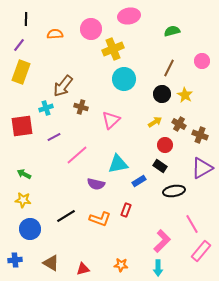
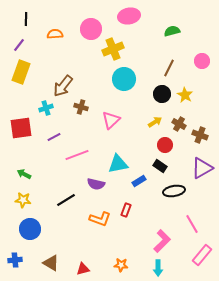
red square at (22, 126): moved 1 px left, 2 px down
pink line at (77, 155): rotated 20 degrees clockwise
black line at (66, 216): moved 16 px up
pink rectangle at (201, 251): moved 1 px right, 4 px down
